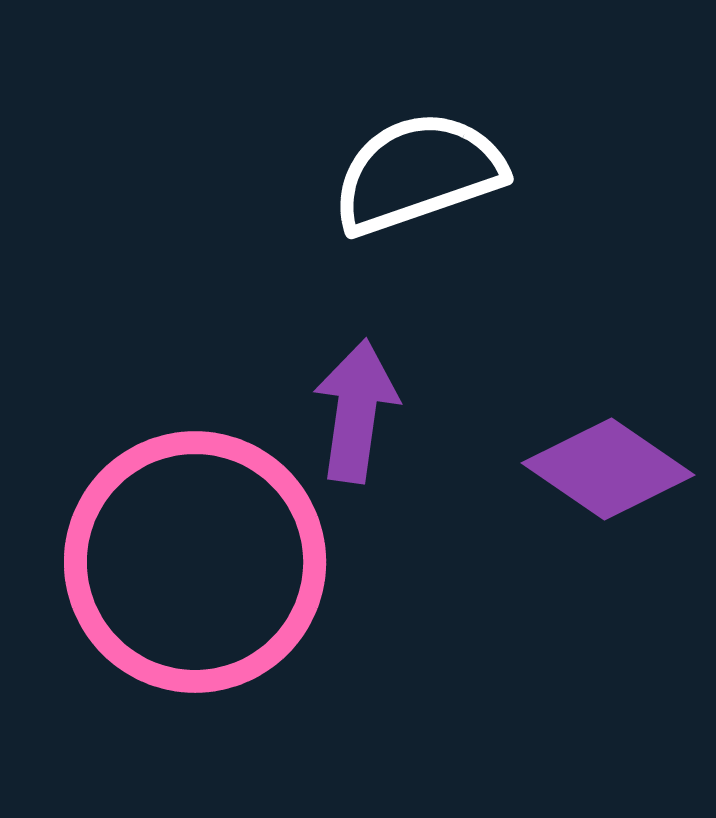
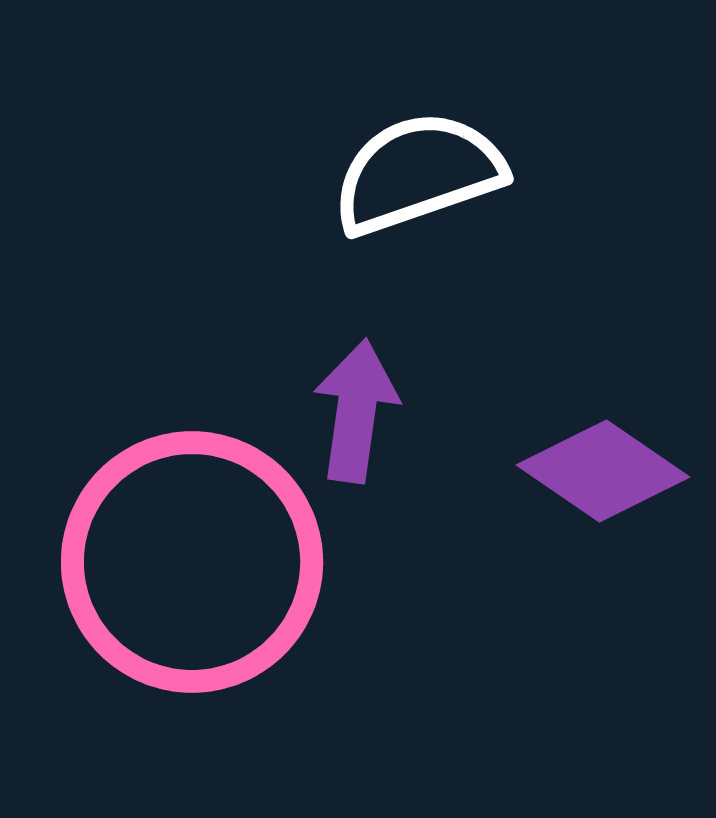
purple diamond: moved 5 px left, 2 px down
pink circle: moved 3 px left
